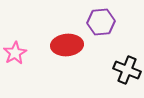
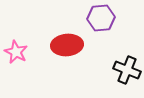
purple hexagon: moved 4 px up
pink star: moved 1 px right, 1 px up; rotated 15 degrees counterclockwise
